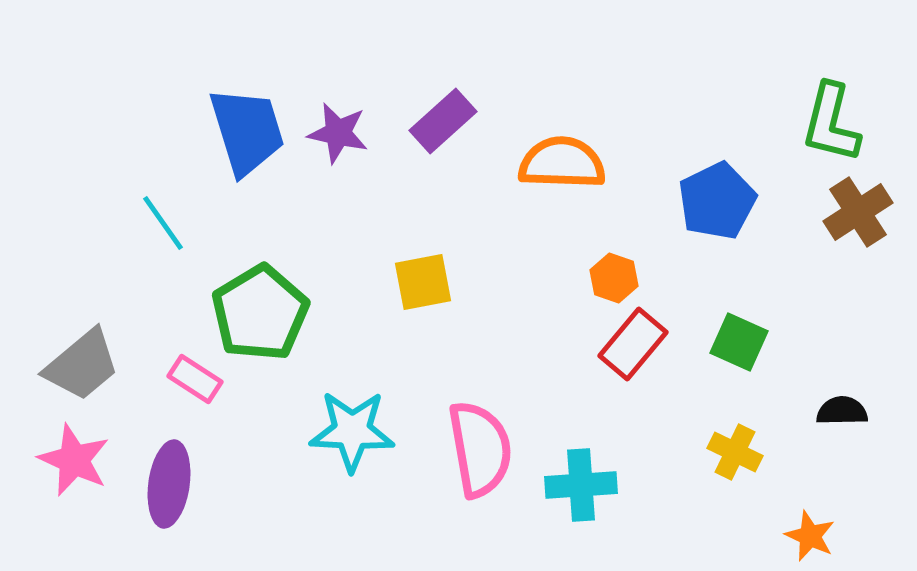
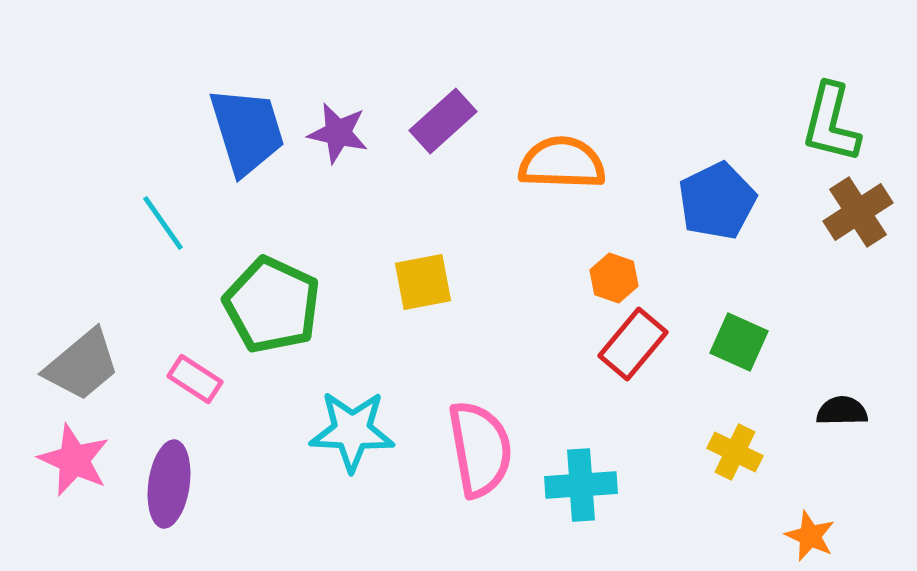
green pentagon: moved 12 px right, 8 px up; rotated 16 degrees counterclockwise
